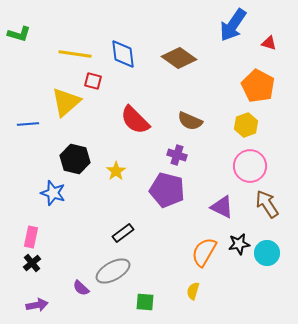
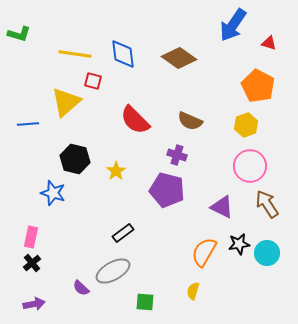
purple arrow: moved 3 px left, 1 px up
